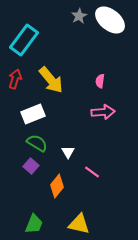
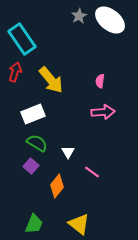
cyan rectangle: moved 2 px left, 1 px up; rotated 72 degrees counterclockwise
red arrow: moved 7 px up
yellow triangle: rotated 25 degrees clockwise
